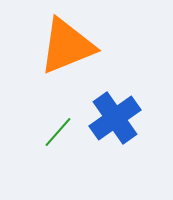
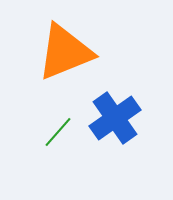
orange triangle: moved 2 px left, 6 px down
